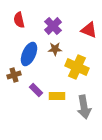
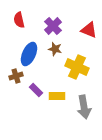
brown star: rotated 16 degrees clockwise
brown cross: moved 2 px right, 1 px down
